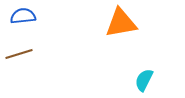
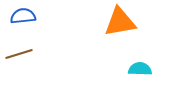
orange triangle: moved 1 px left, 1 px up
cyan semicircle: moved 4 px left, 11 px up; rotated 65 degrees clockwise
